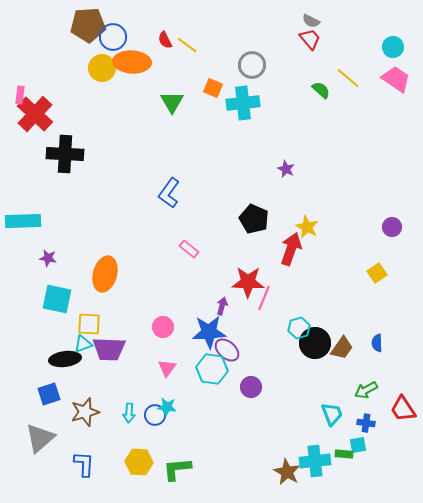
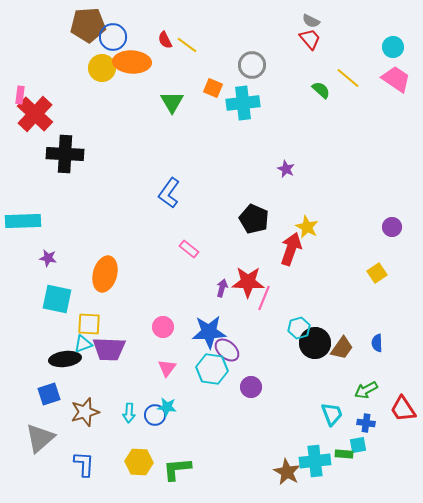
purple arrow at (222, 306): moved 18 px up
